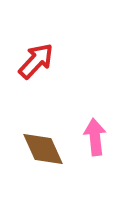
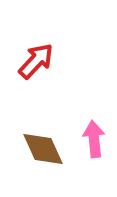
pink arrow: moved 1 px left, 2 px down
